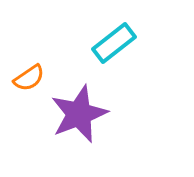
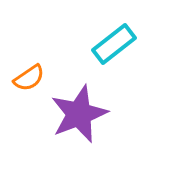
cyan rectangle: moved 1 px down
